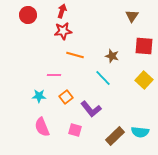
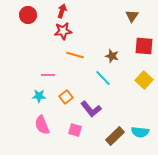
pink line: moved 6 px left
pink semicircle: moved 2 px up
